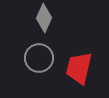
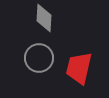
gray diamond: rotated 20 degrees counterclockwise
